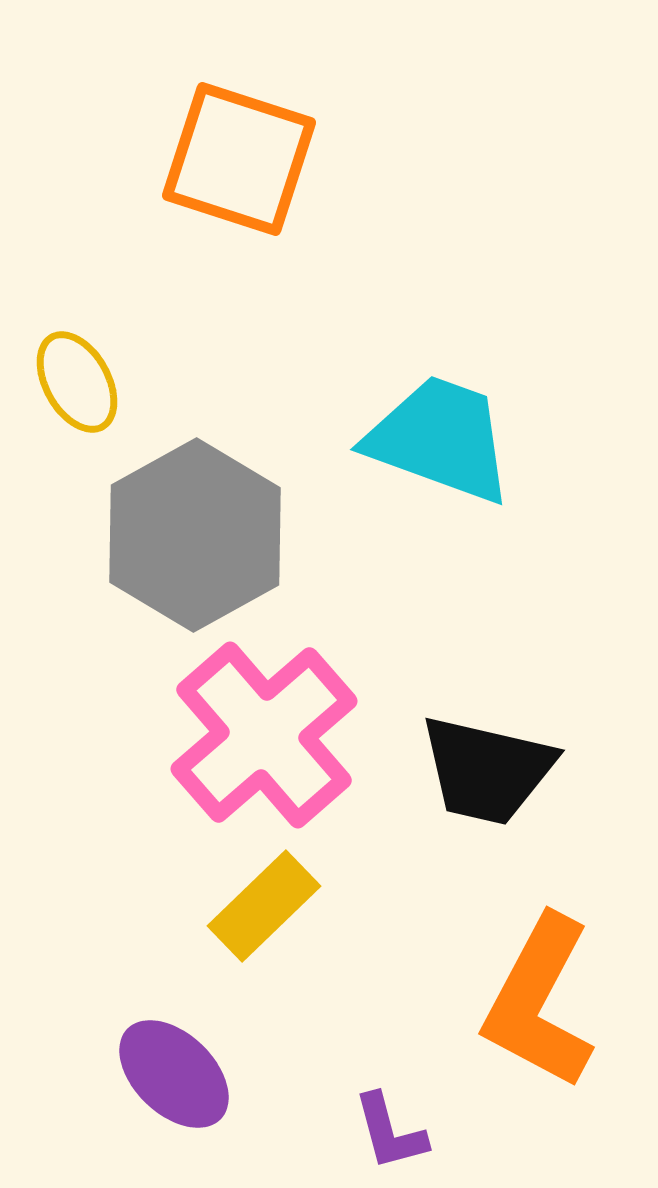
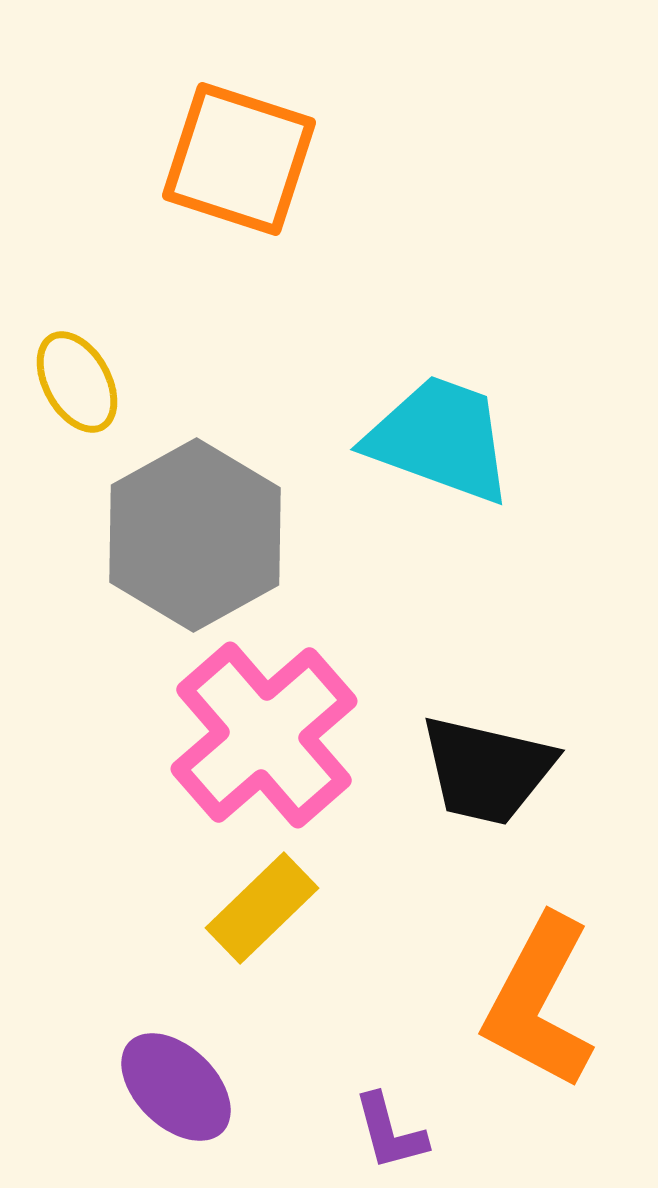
yellow rectangle: moved 2 px left, 2 px down
purple ellipse: moved 2 px right, 13 px down
